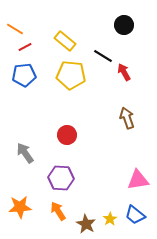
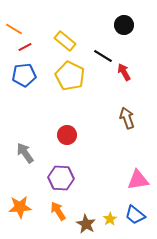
orange line: moved 1 px left
yellow pentagon: moved 1 px left, 1 px down; rotated 20 degrees clockwise
